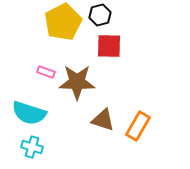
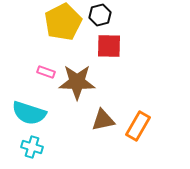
brown triangle: rotated 30 degrees counterclockwise
